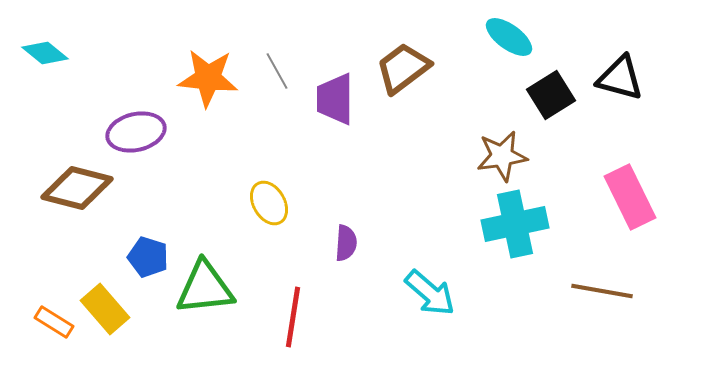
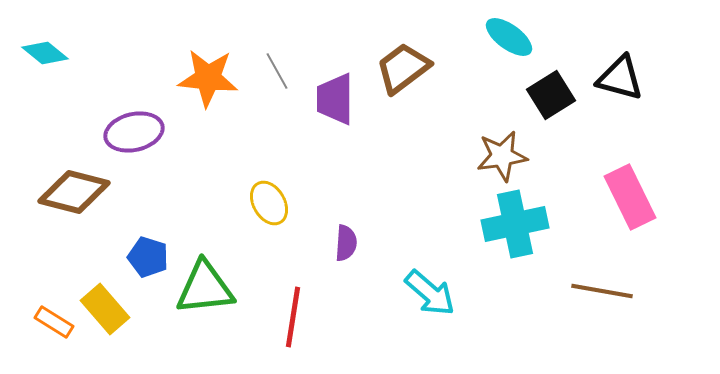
purple ellipse: moved 2 px left
brown diamond: moved 3 px left, 4 px down
